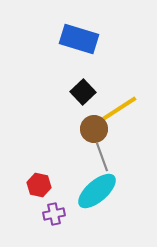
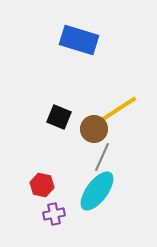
blue rectangle: moved 1 px down
black square: moved 24 px left, 25 px down; rotated 25 degrees counterclockwise
gray line: rotated 44 degrees clockwise
red hexagon: moved 3 px right
cyan ellipse: rotated 12 degrees counterclockwise
